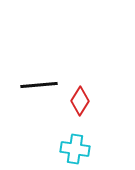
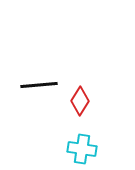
cyan cross: moved 7 px right
